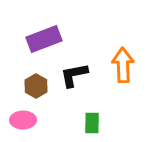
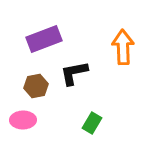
orange arrow: moved 18 px up
black L-shape: moved 2 px up
brown hexagon: rotated 20 degrees clockwise
green rectangle: rotated 30 degrees clockwise
